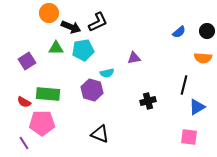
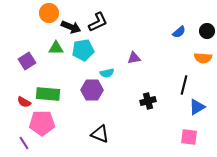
purple hexagon: rotated 15 degrees counterclockwise
